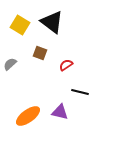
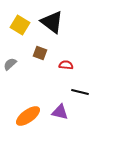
red semicircle: rotated 40 degrees clockwise
